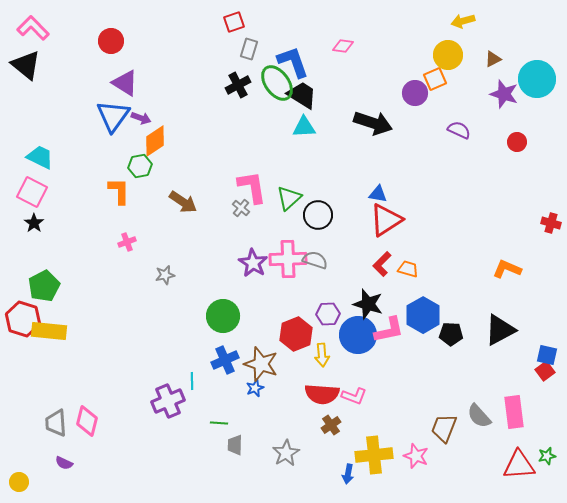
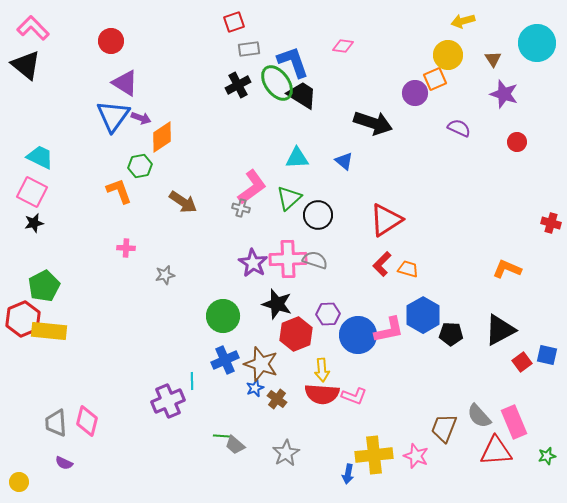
gray rectangle at (249, 49): rotated 65 degrees clockwise
brown triangle at (493, 59): rotated 36 degrees counterclockwise
cyan circle at (537, 79): moved 36 px up
cyan triangle at (304, 127): moved 7 px left, 31 px down
purple semicircle at (459, 130): moved 2 px up
orange diamond at (155, 141): moved 7 px right, 4 px up
pink L-shape at (252, 187): rotated 63 degrees clockwise
orange L-shape at (119, 191): rotated 20 degrees counterclockwise
blue triangle at (378, 194): moved 34 px left, 33 px up; rotated 30 degrees clockwise
gray cross at (241, 208): rotated 24 degrees counterclockwise
black star at (34, 223): rotated 24 degrees clockwise
pink cross at (127, 242): moved 1 px left, 6 px down; rotated 24 degrees clockwise
black star at (368, 304): moved 91 px left
red hexagon at (23, 319): rotated 20 degrees clockwise
yellow arrow at (322, 355): moved 15 px down
red square at (545, 371): moved 23 px left, 9 px up
pink rectangle at (514, 412): moved 10 px down; rotated 16 degrees counterclockwise
green line at (219, 423): moved 3 px right, 13 px down
brown cross at (331, 425): moved 54 px left, 26 px up; rotated 18 degrees counterclockwise
gray trapezoid at (235, 445): rotated 50 degrees counterclockwise
red triangle at (519, 465): moved 23 px left, 14 px up
